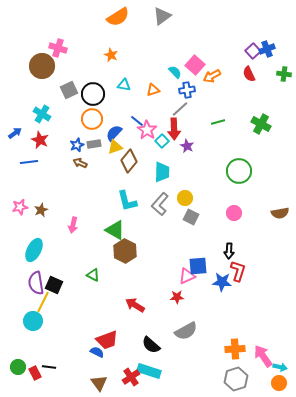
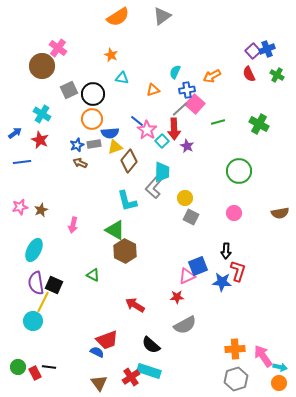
pink cross at (58, 48): rotated 18 degrees clockwise
pink square at (195, 65): moved 39 px down
cyan semicircle at (175, 72): rotated 112 degrees counterclockwise
green cross at (284, 74): moved 7 px left, 1 px down; rotated 24 degrees clockwise
cyan triangle at (124, 85): moved 2 px left, 7 px up
green cross at (261, 124): moved 2 px left
blue semicircle at (114, 133): moved 4 px left; rotated 138 degrees counterclockwise
blue line at (29, 162): moved 7 px left
gray L-shape at (160, 204): moved 6 px left, 17 px up
black arrow at (229, 251): moved 3 px left
blue square at (198, 266): rotated 18 degrees counterclockwise
gray semicircle at (186, 331): moved 1 px left, 6 px up
